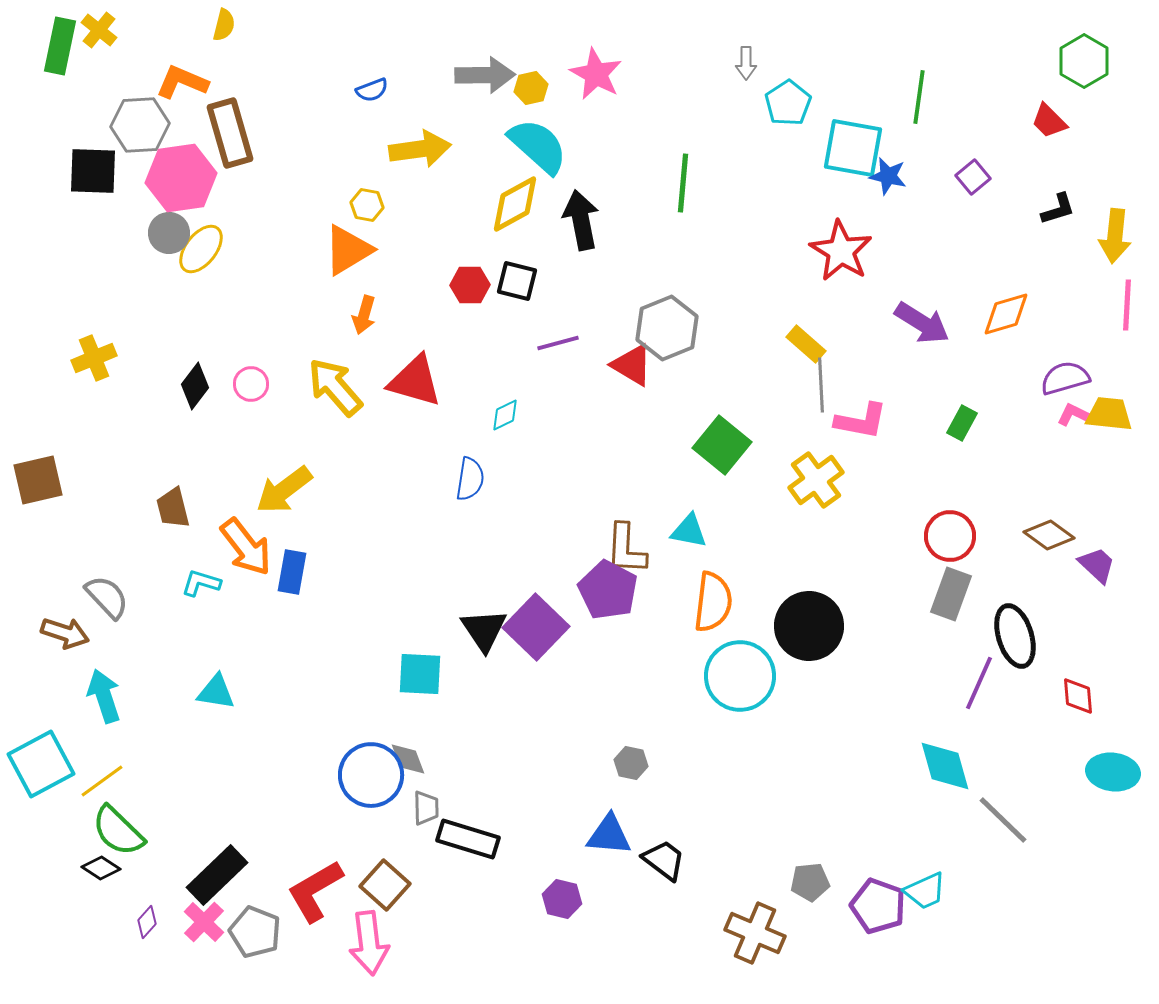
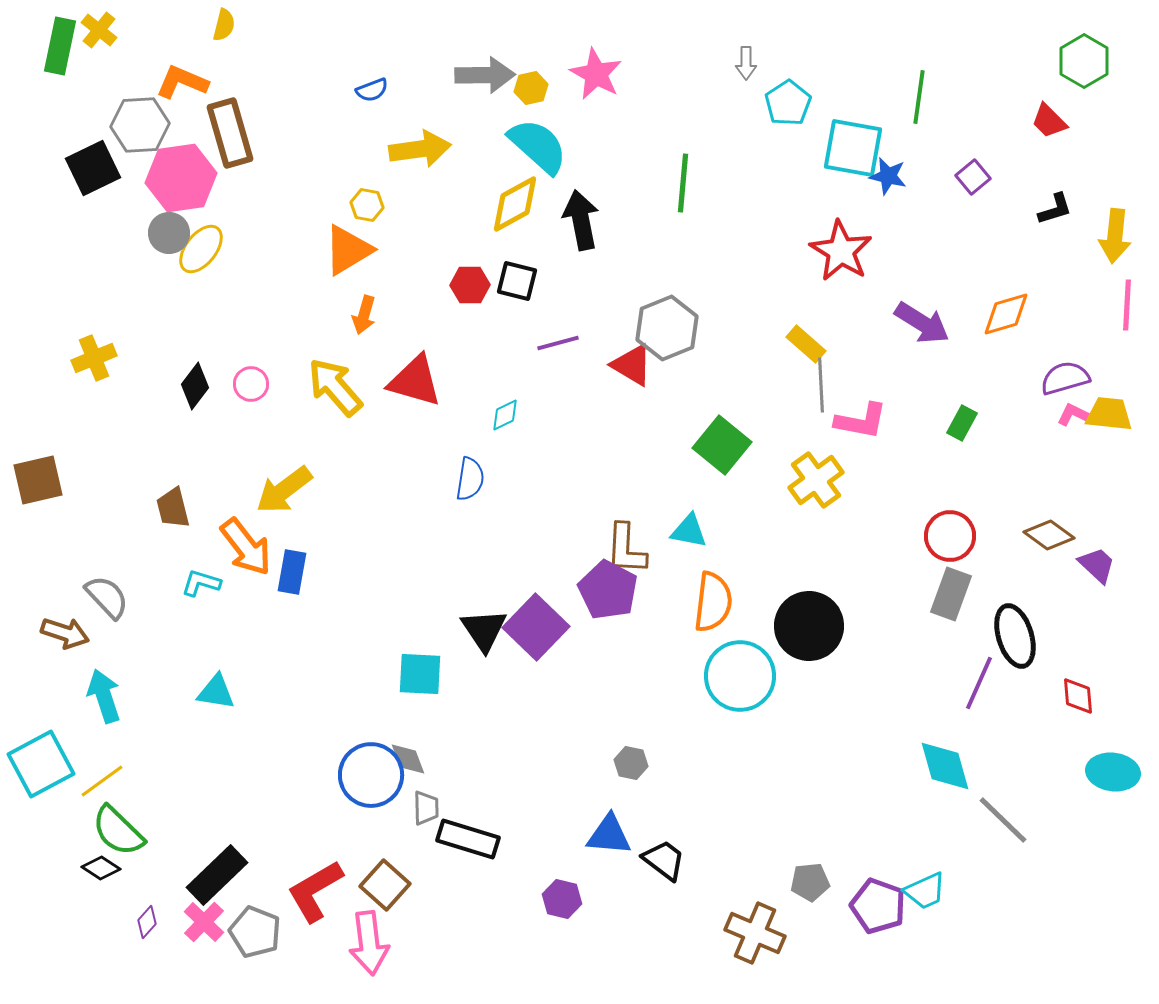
black square at (93, 171): moved 3 px up; rotated 28 degrees counterclockwise
black L-shape at (1058, 209): moved 3 px left
